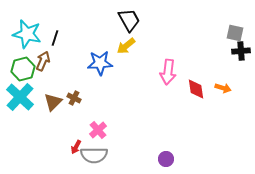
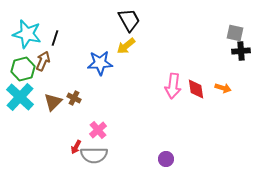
pink arrow: moved 5 px right, 14 px down
